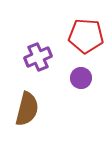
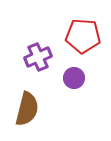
red pentagon: moved 3 px left
purple circle: moved 7 px left
